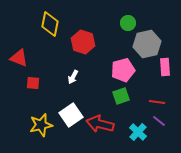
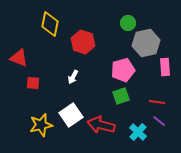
gray hexagon: moved 1 px left, 1 px up
red arrow: moved 1 px right, 1 px down
